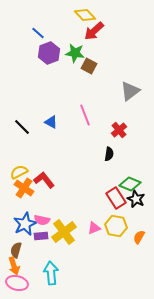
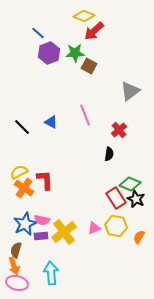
yellow diamond: moved 1 px left, 1 px down; rotated 25 degrees counterclockwise
green star: rotated 12 degrees counterclockwise
red L-shape: moved 1 px right; rotated 35 degrees clockwise
